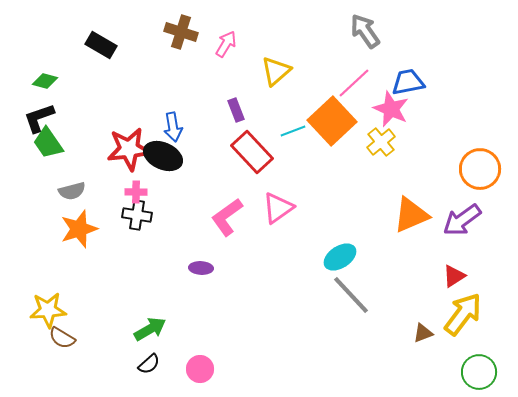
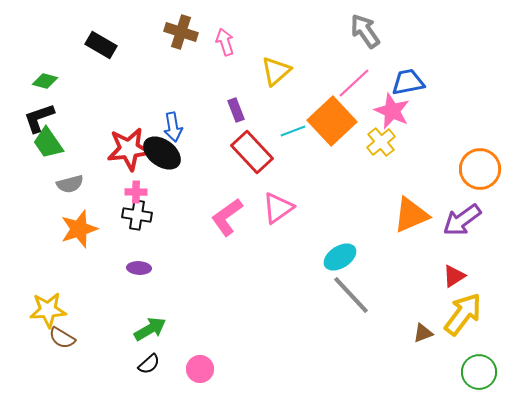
pink arrow: moved 1 px left, 2 px up; rotated 48 degrees counterclockwise
pink star: moved 1 px right, 2 px down
black ellipse: moved 1 px left, 3 px up; rotated 12 degrees clockwise
gray semicircle: moved 2 px left, 7 px up
purple ellipse: moved 62 px left
